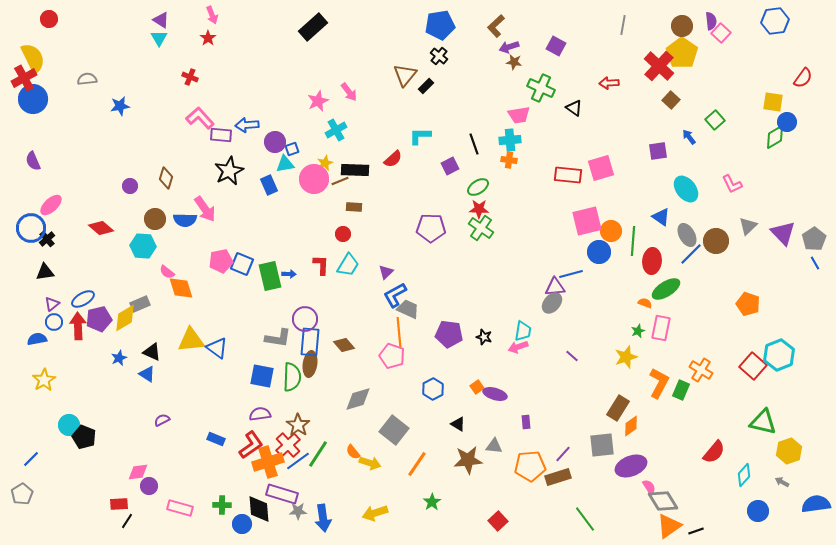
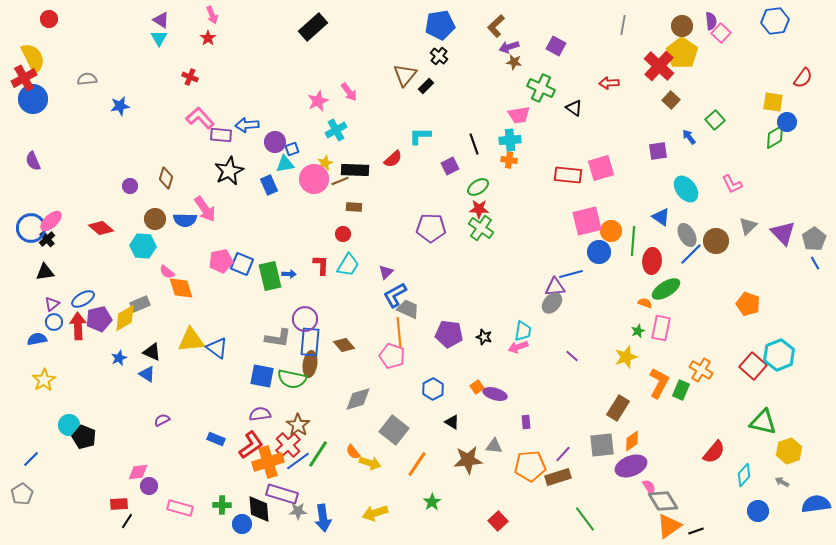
pink ellipse at (51, 205): moved 16 px down
green semicircle at (292, 377): moved 2 px down; rotated 100 degrees clockwise
black triangle at (458, 424): moved 6 px left, 2 px up
orange diamond at (631, 426): moved 1 px right, 15 px down
